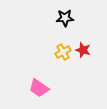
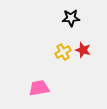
black star: moved 6 px right
pink trapezoid: rotated 135 degrees clockwise
